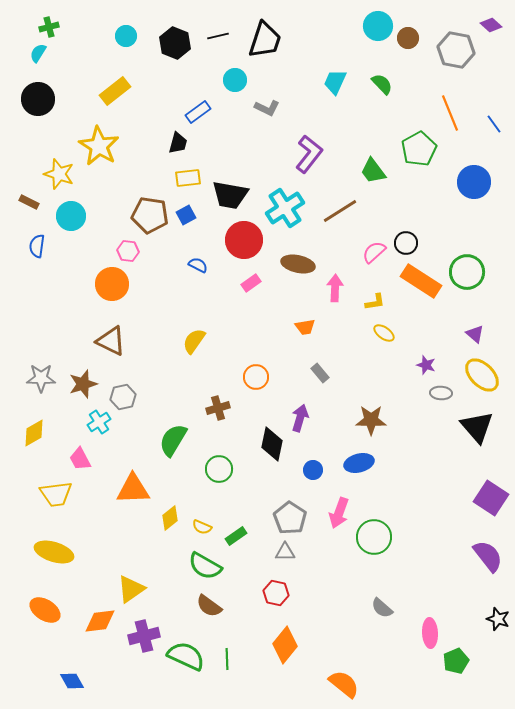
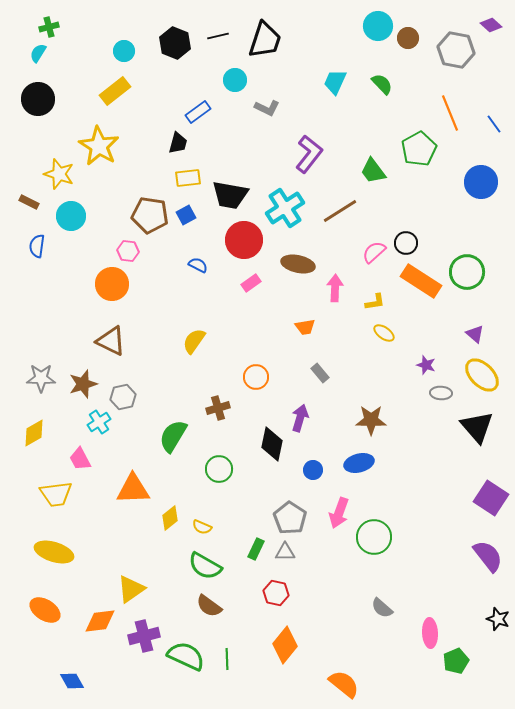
cyan circle at (126, 36): moved 2 px left, 15 px down
blue circle at (474, 182): moved 7 px right
green semicircle at (173, 440): moved 4 px up
green rectangle at (236, 536): moved 20 px right, 13 px down; rotated 30 degrees counterclockwise
